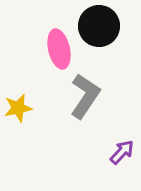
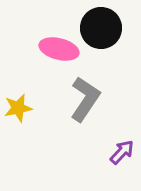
black circle: moved 2 px right, 2 px down
pink ellipse: rotated 63 degrees counterclockwise
gray L-shape: moved 3 px down
